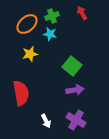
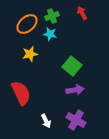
red semicircle: rotated 15 degrees counterclockwise
